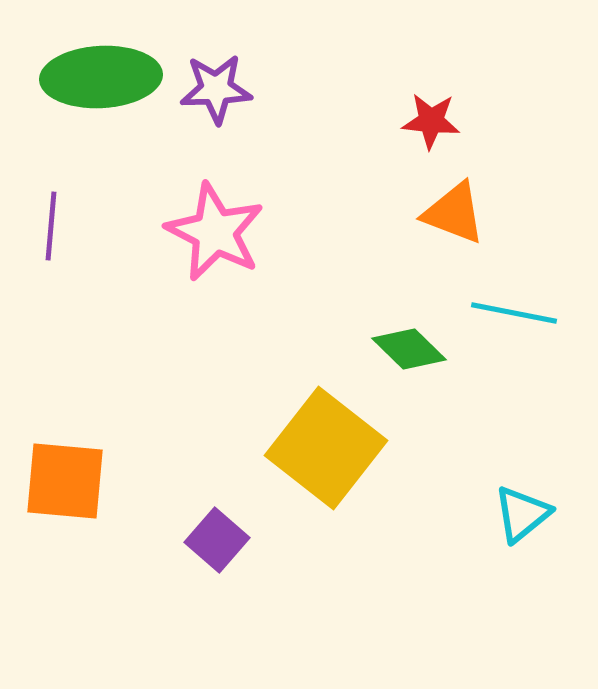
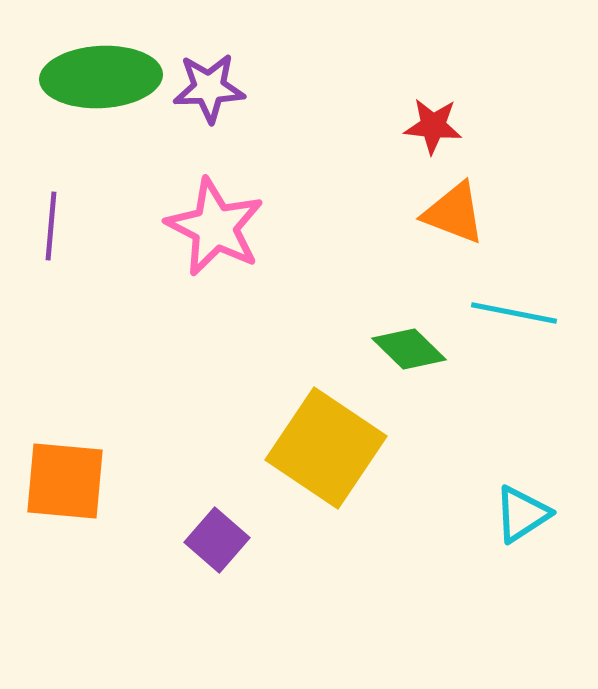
purple star: moved 7 px left, 1 px up
red star: moved 2 px right, 5 px down
pink star: moved 5 px up
yellow square: rotated 4 degrees counterclockwise
cyan triangle: rotated 6 degrees clockwise
